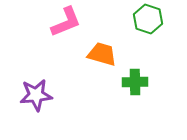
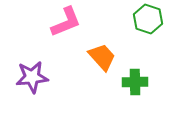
orange trapezoid: moved 3 px down; rotated 32 degrees clockwise
purple star: moved 4 px left, 18 px up
